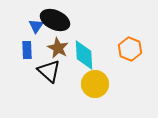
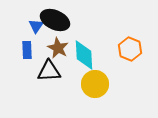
black triangle: rotated 45 degrees counterclockwise
